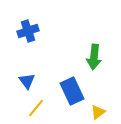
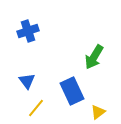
green arrow: rotated 25 degrees clockwise
